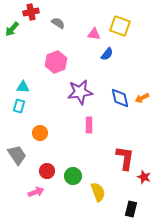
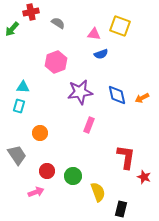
blue semicircle: moved 6 px left; rotated 32 degrees clockwise
blue diamond: moved 3 px left, 3 px up
pink rectangle: rotated 21 degrees clockwise
red L-shape: moved 1 px right, 1 px up
black rectangle: moved 10 px left
